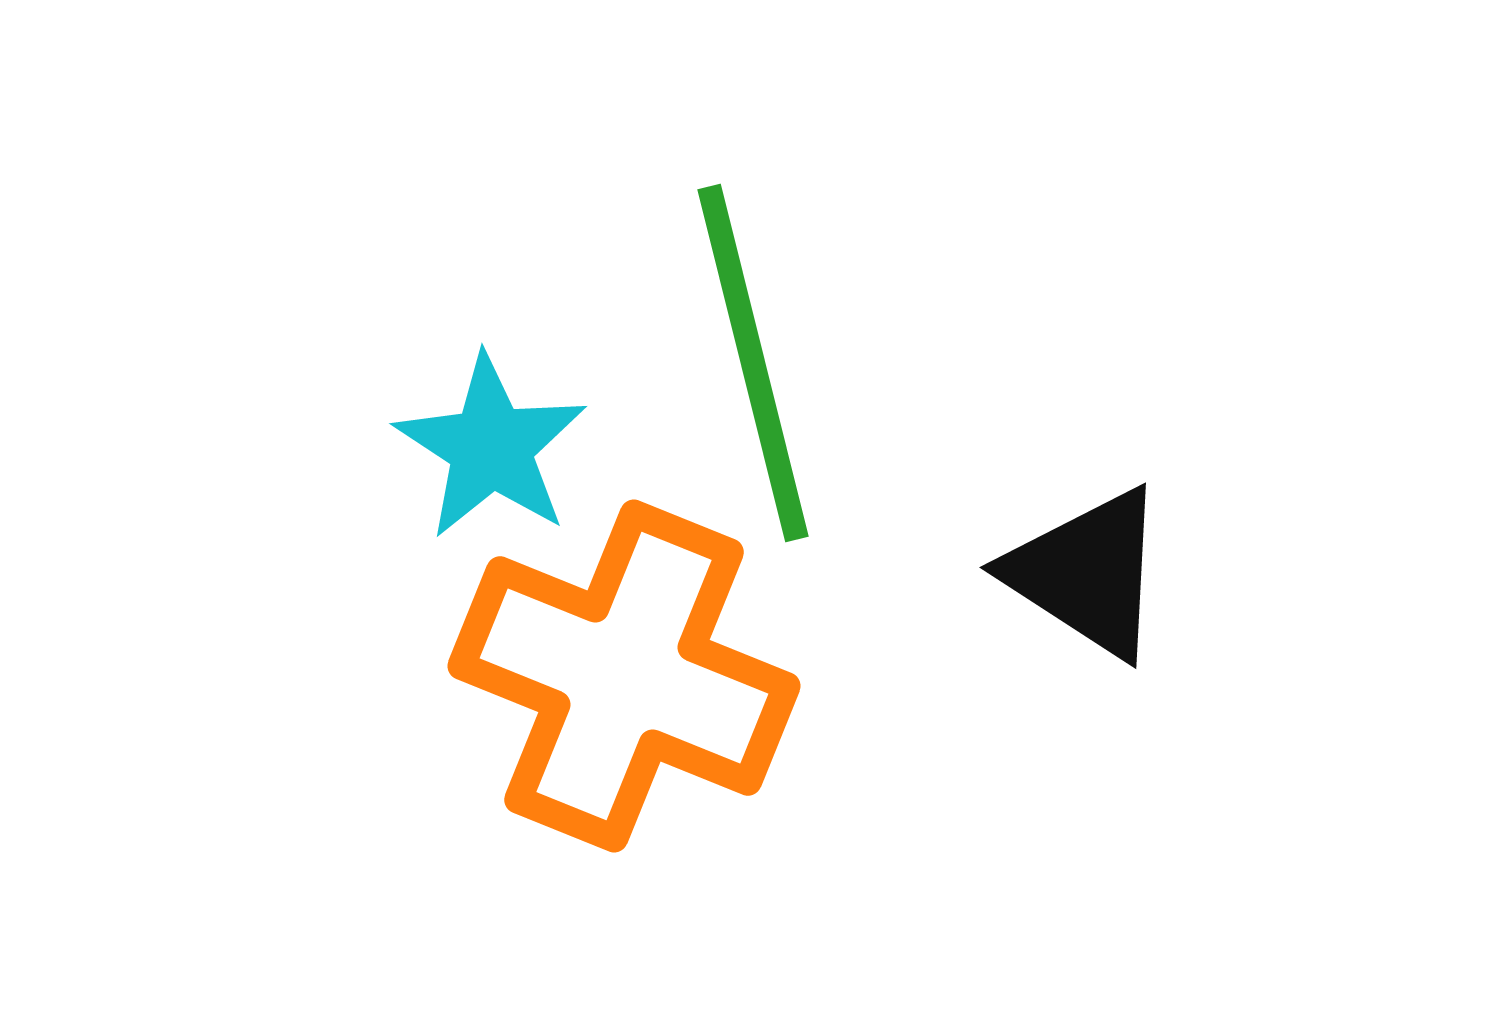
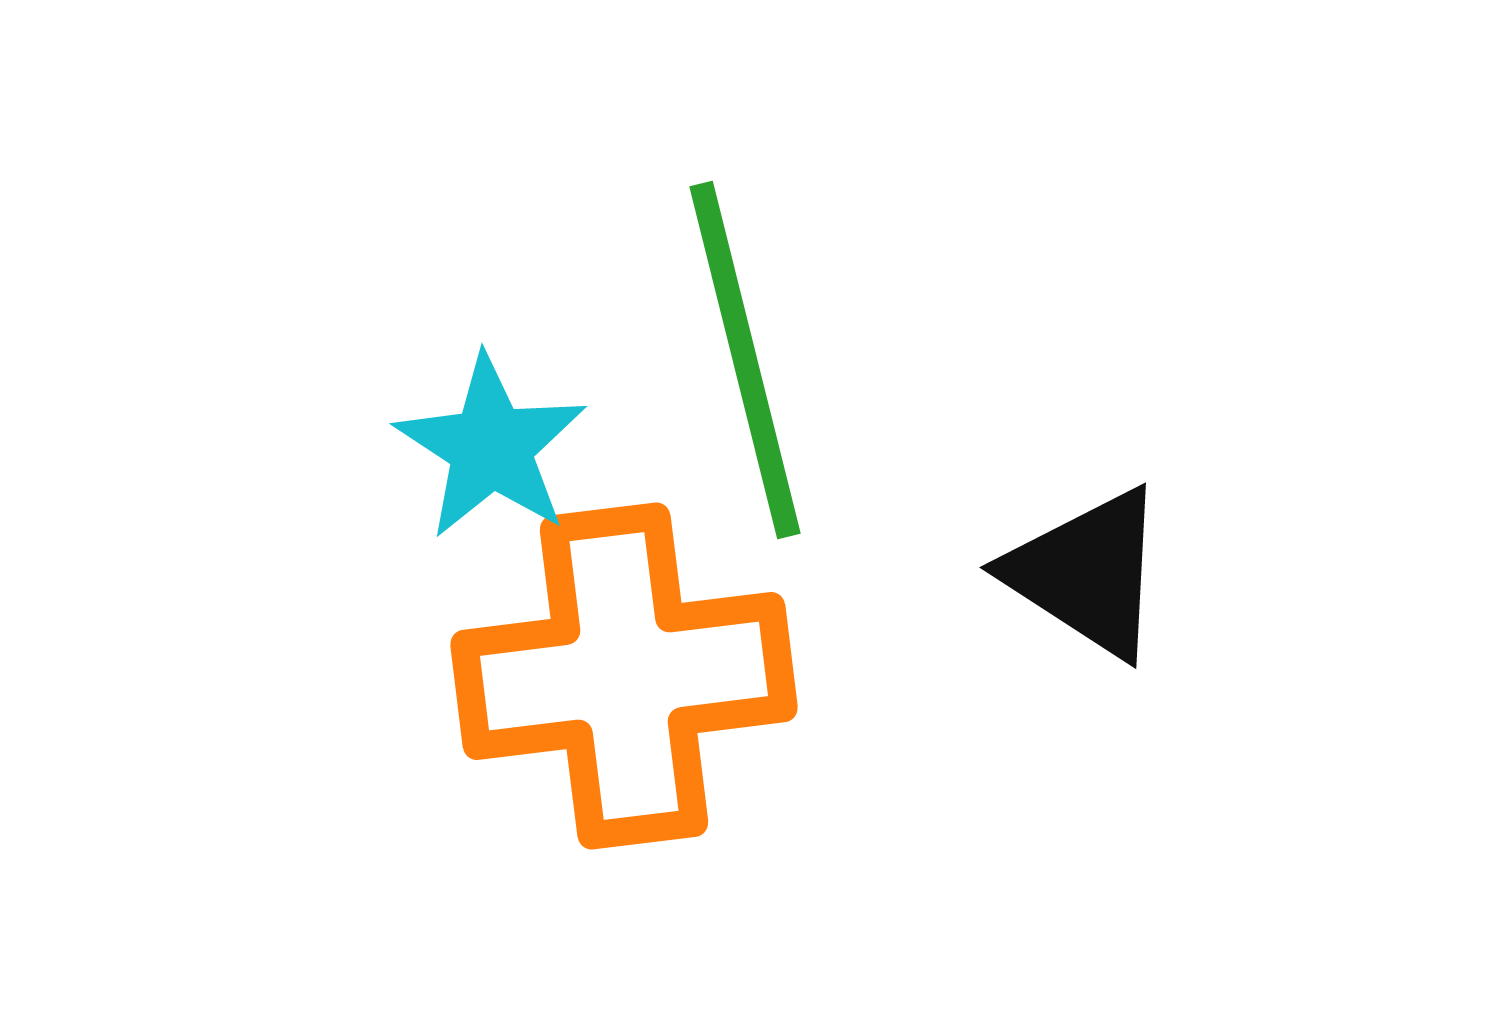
green line: moved 8 px left, 3 px up
orange cross: rotated 29 degrees counterclockwise
